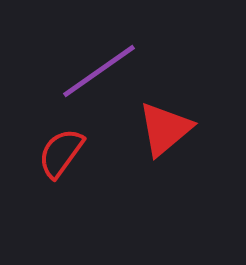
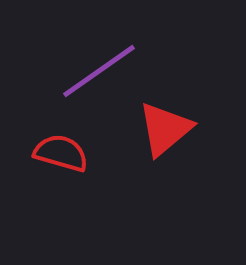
red semicircle: rotated 70 degrees clockwise
